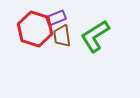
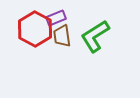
red hexagon: rotated 12 degrees clockwise
